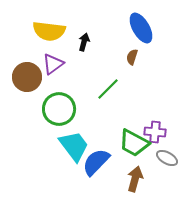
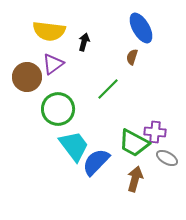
green circle: moved 1 px left
